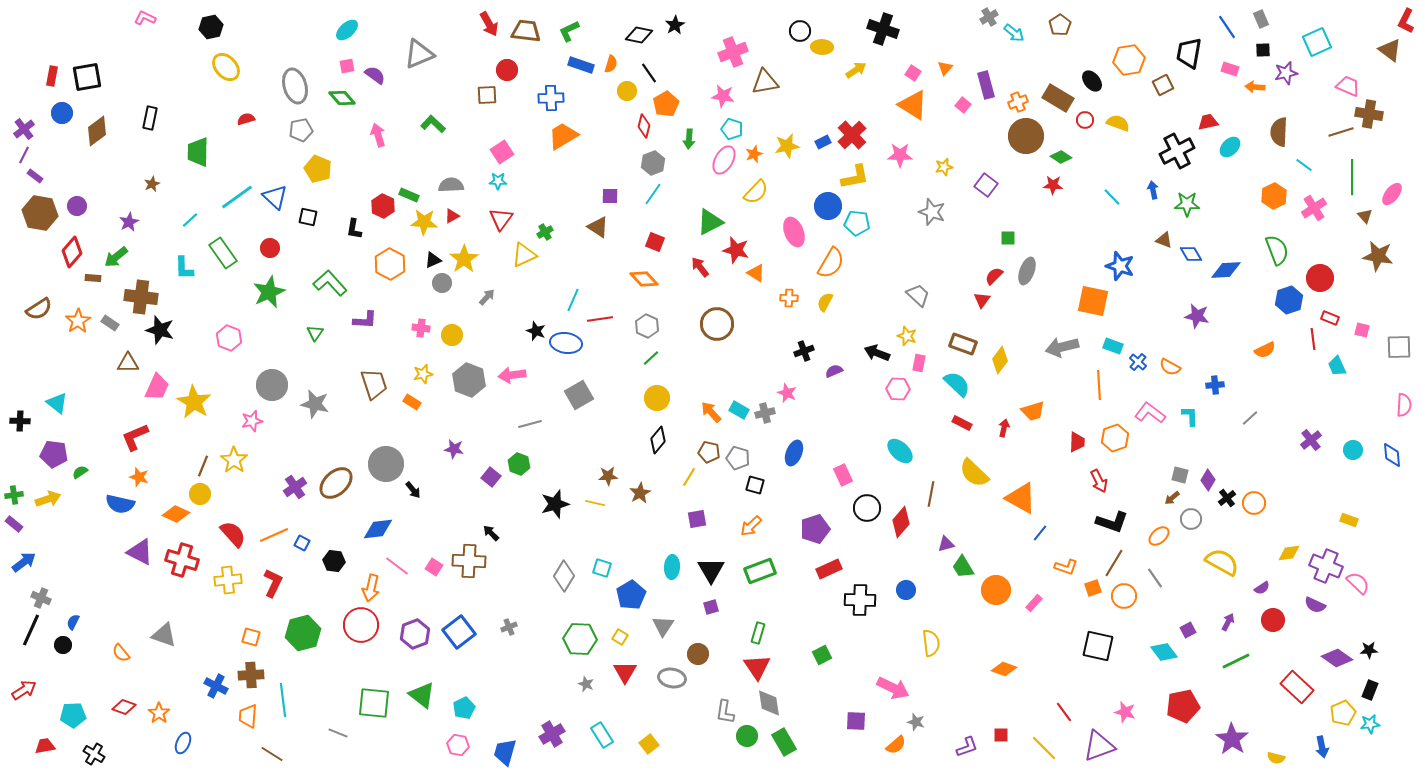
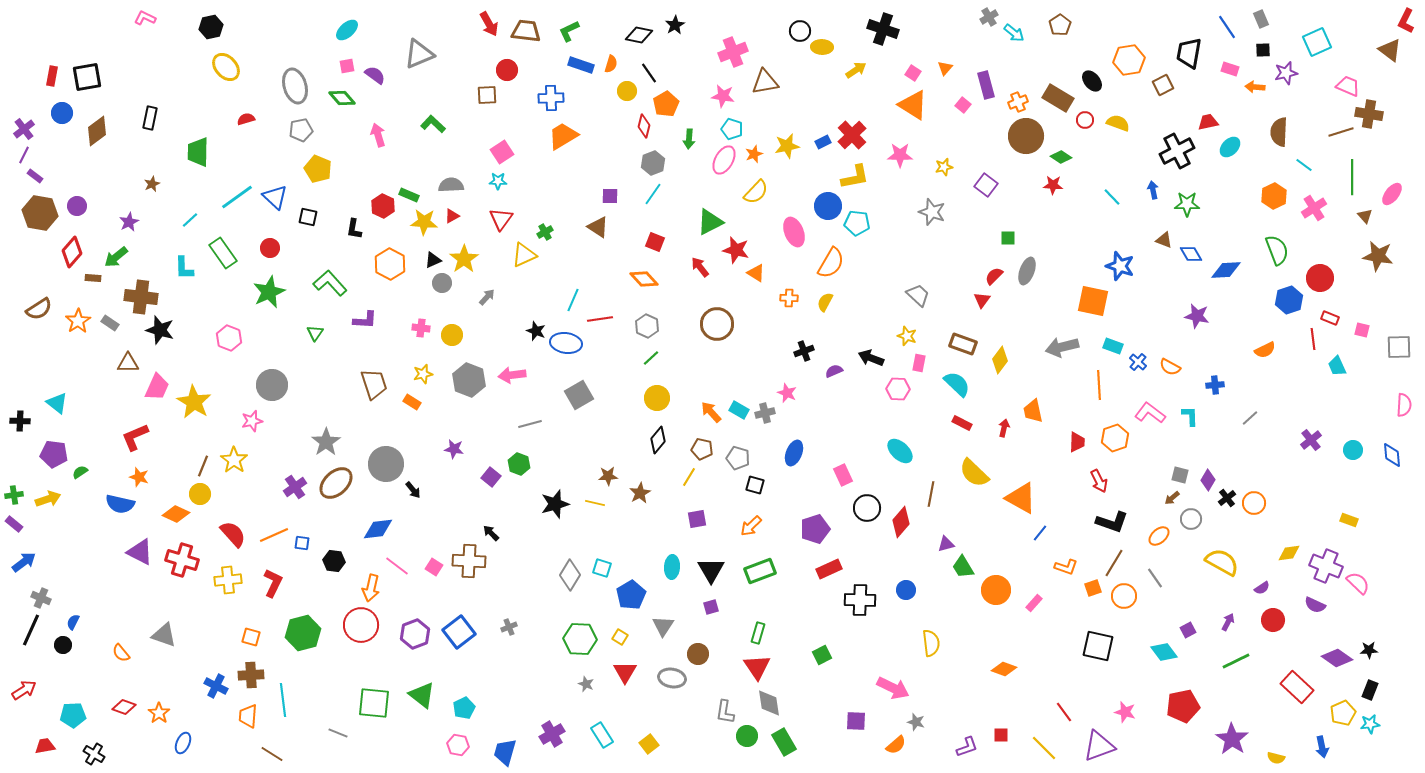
black arrow at (877, 353): moved 6 px left, 5 px down
gray star at (315, 404): moved 11 px right, 38 px down; rotated 24 degrees clockwise
orange trapezoid at (1033, 411): rotated 95 degrees clockwise
brown pentagon at (709, 452): moved 7 px left, 3 px up
blue square at (302, 543): rotated 21 degrees counterclockwise
gray diamond at (564, 576): moved 6 px right, 1 px up
